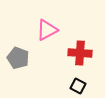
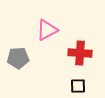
gray pentagon: rotated 25 degrees counterclockwise
black square: rotated 28 degrees counterclockwise
